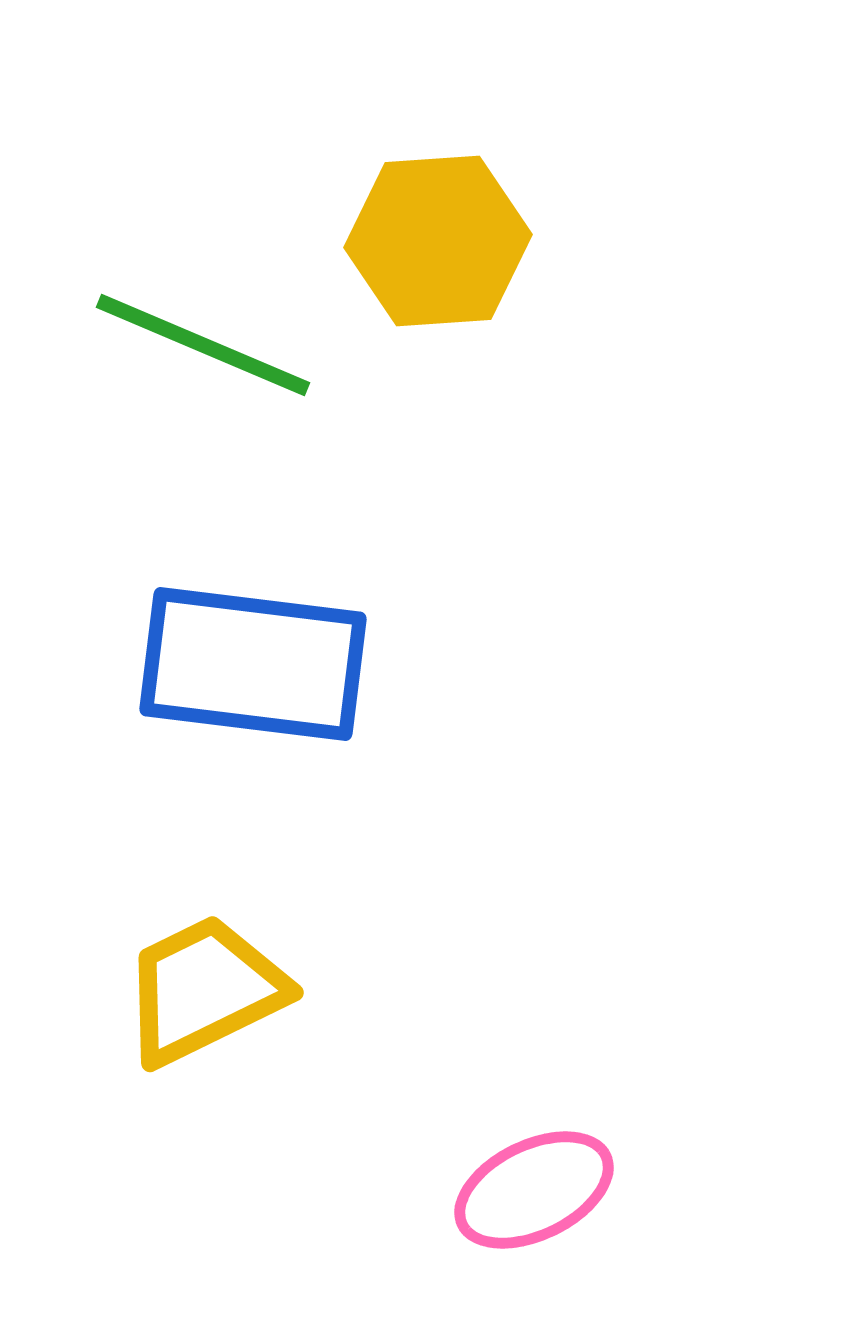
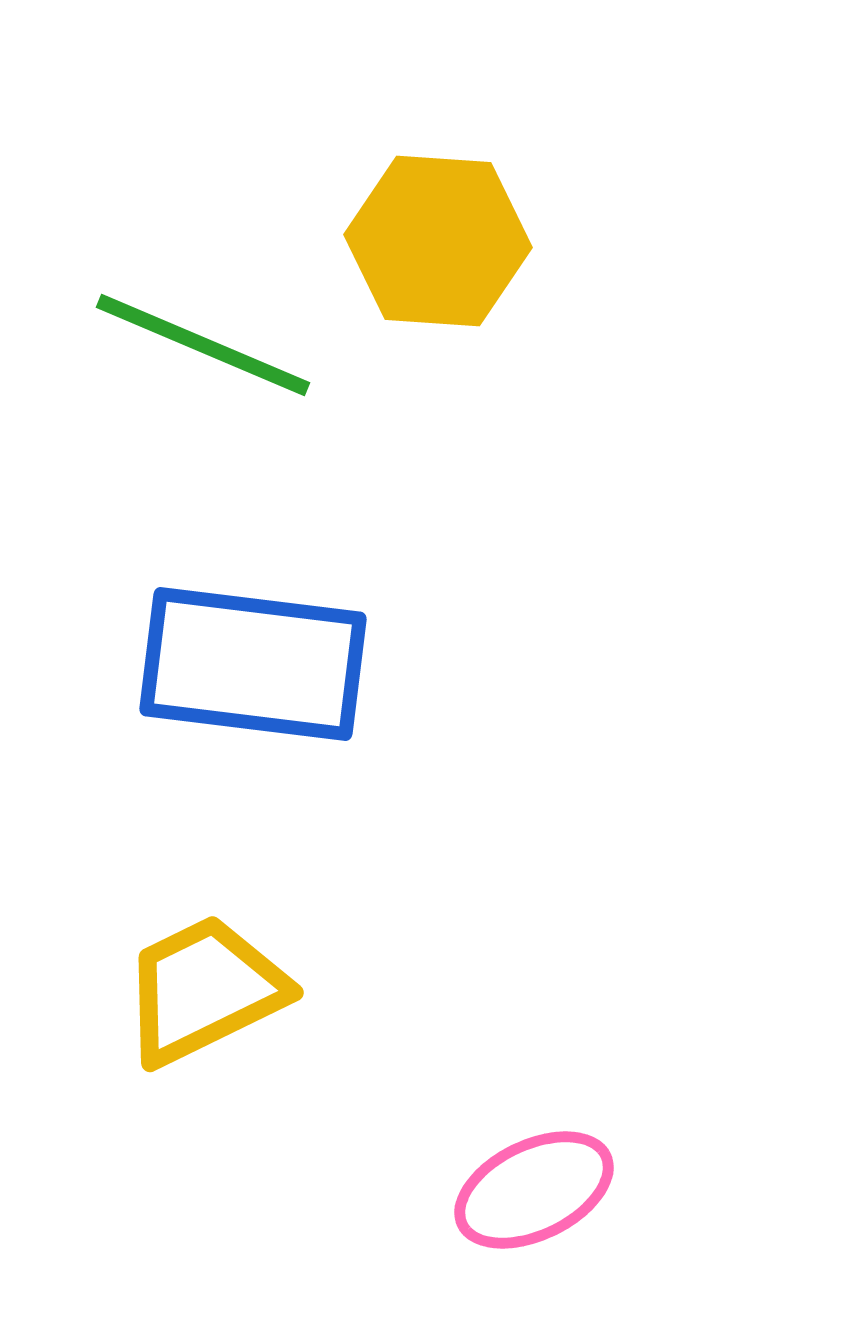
yellow hexagon: rotated 8 degrees clockwise
